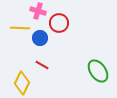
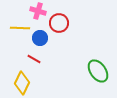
red line: moved 8 px left, 6 px up
